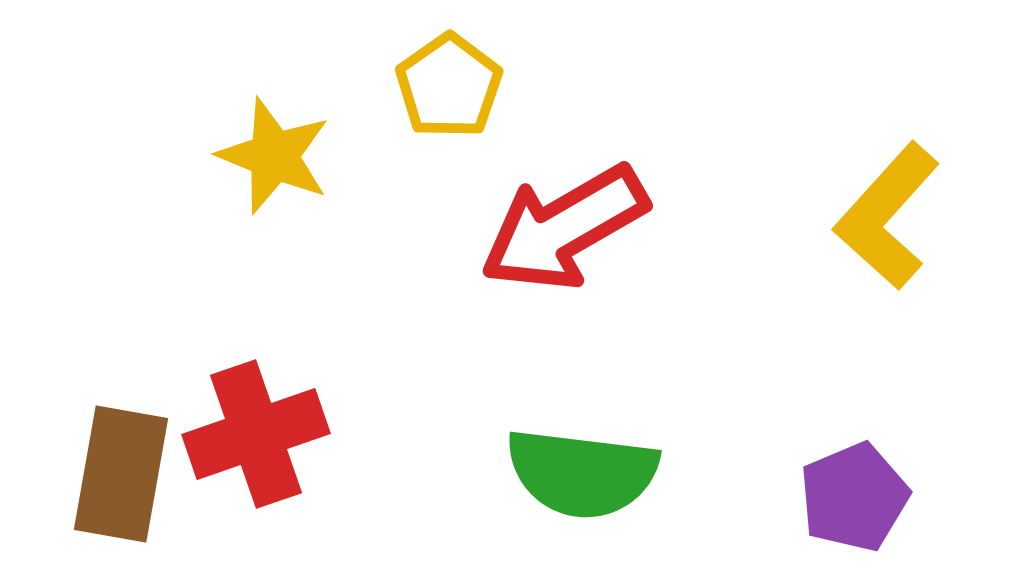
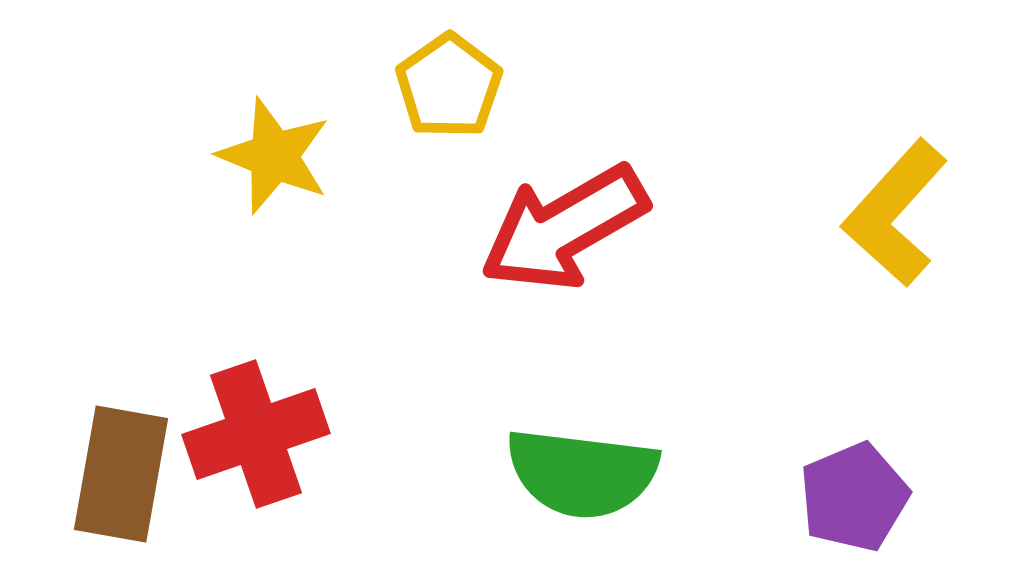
yellow L-shape: moved 8 px right, 3 px up
